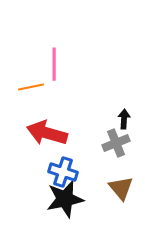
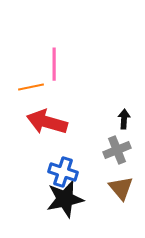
red arrow: moved 11 px up
gray cross: moved 1 px right, 7 px down
